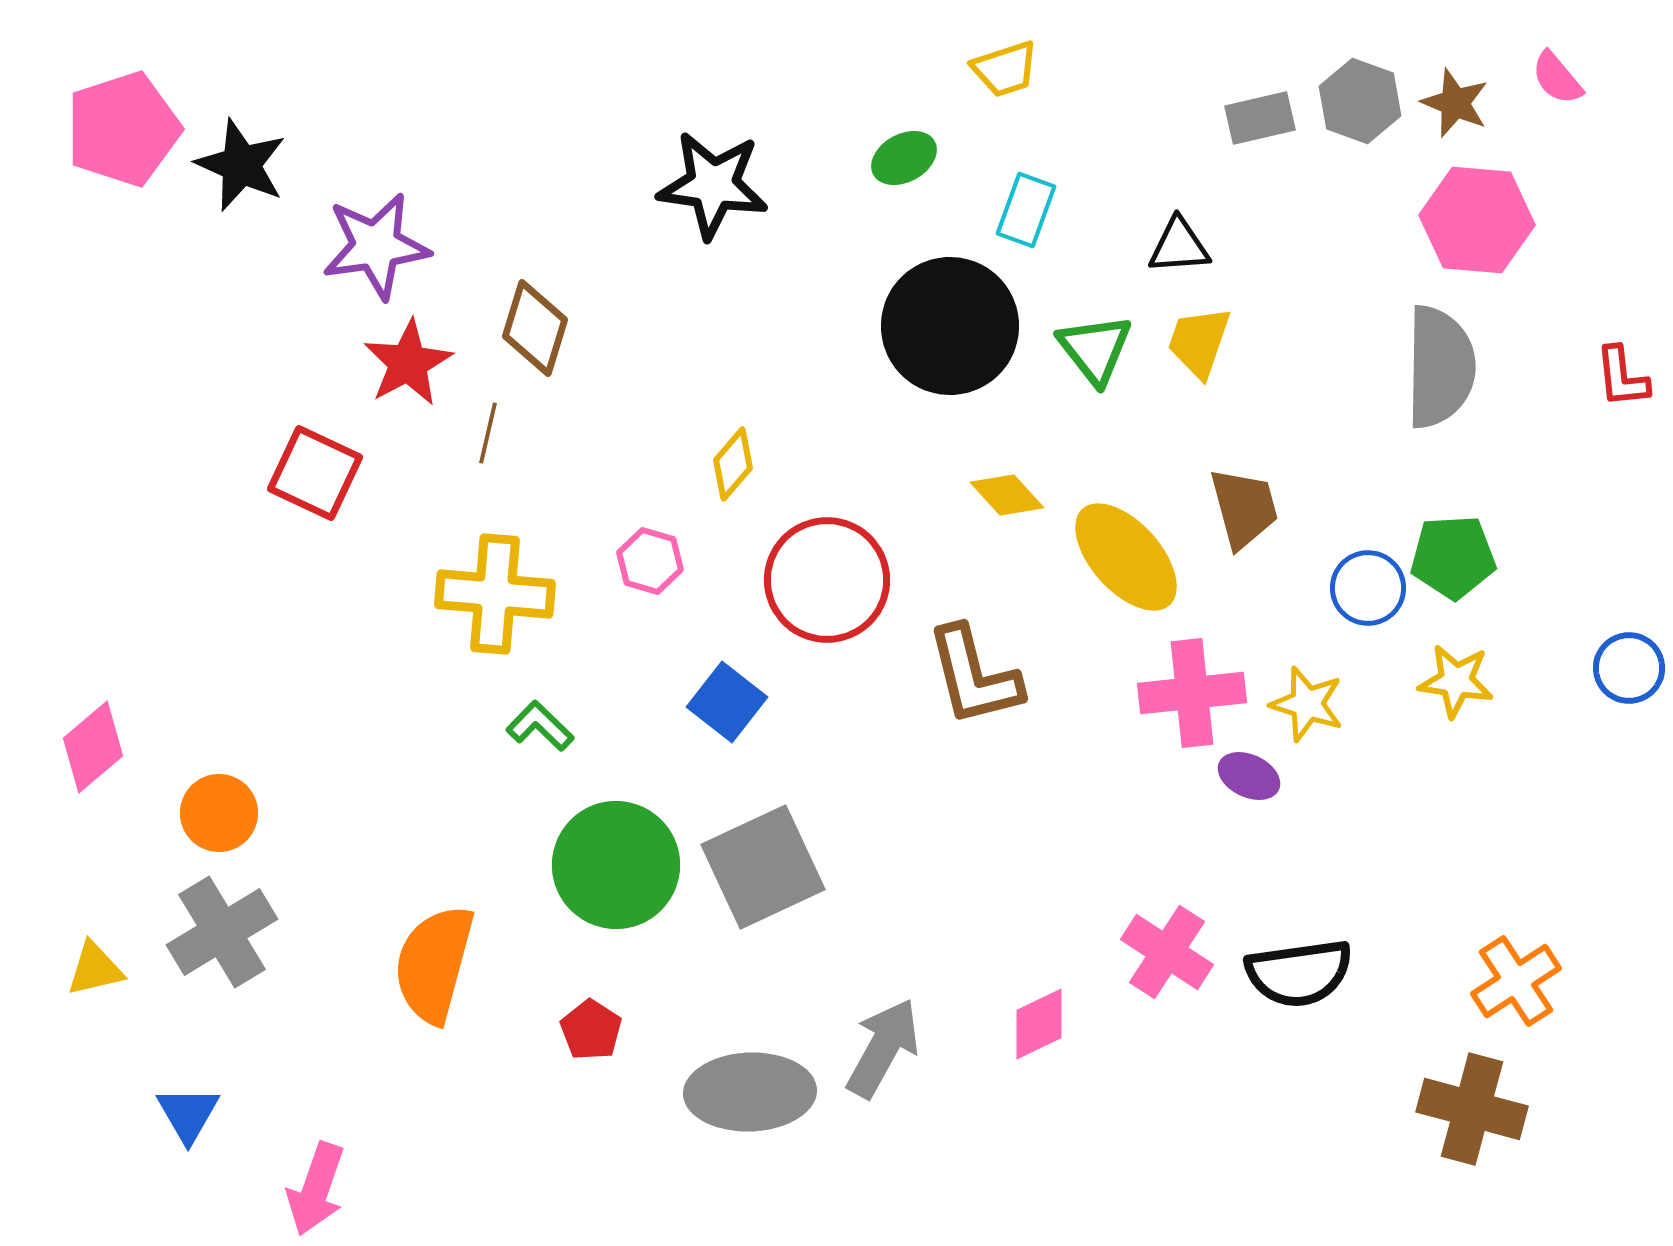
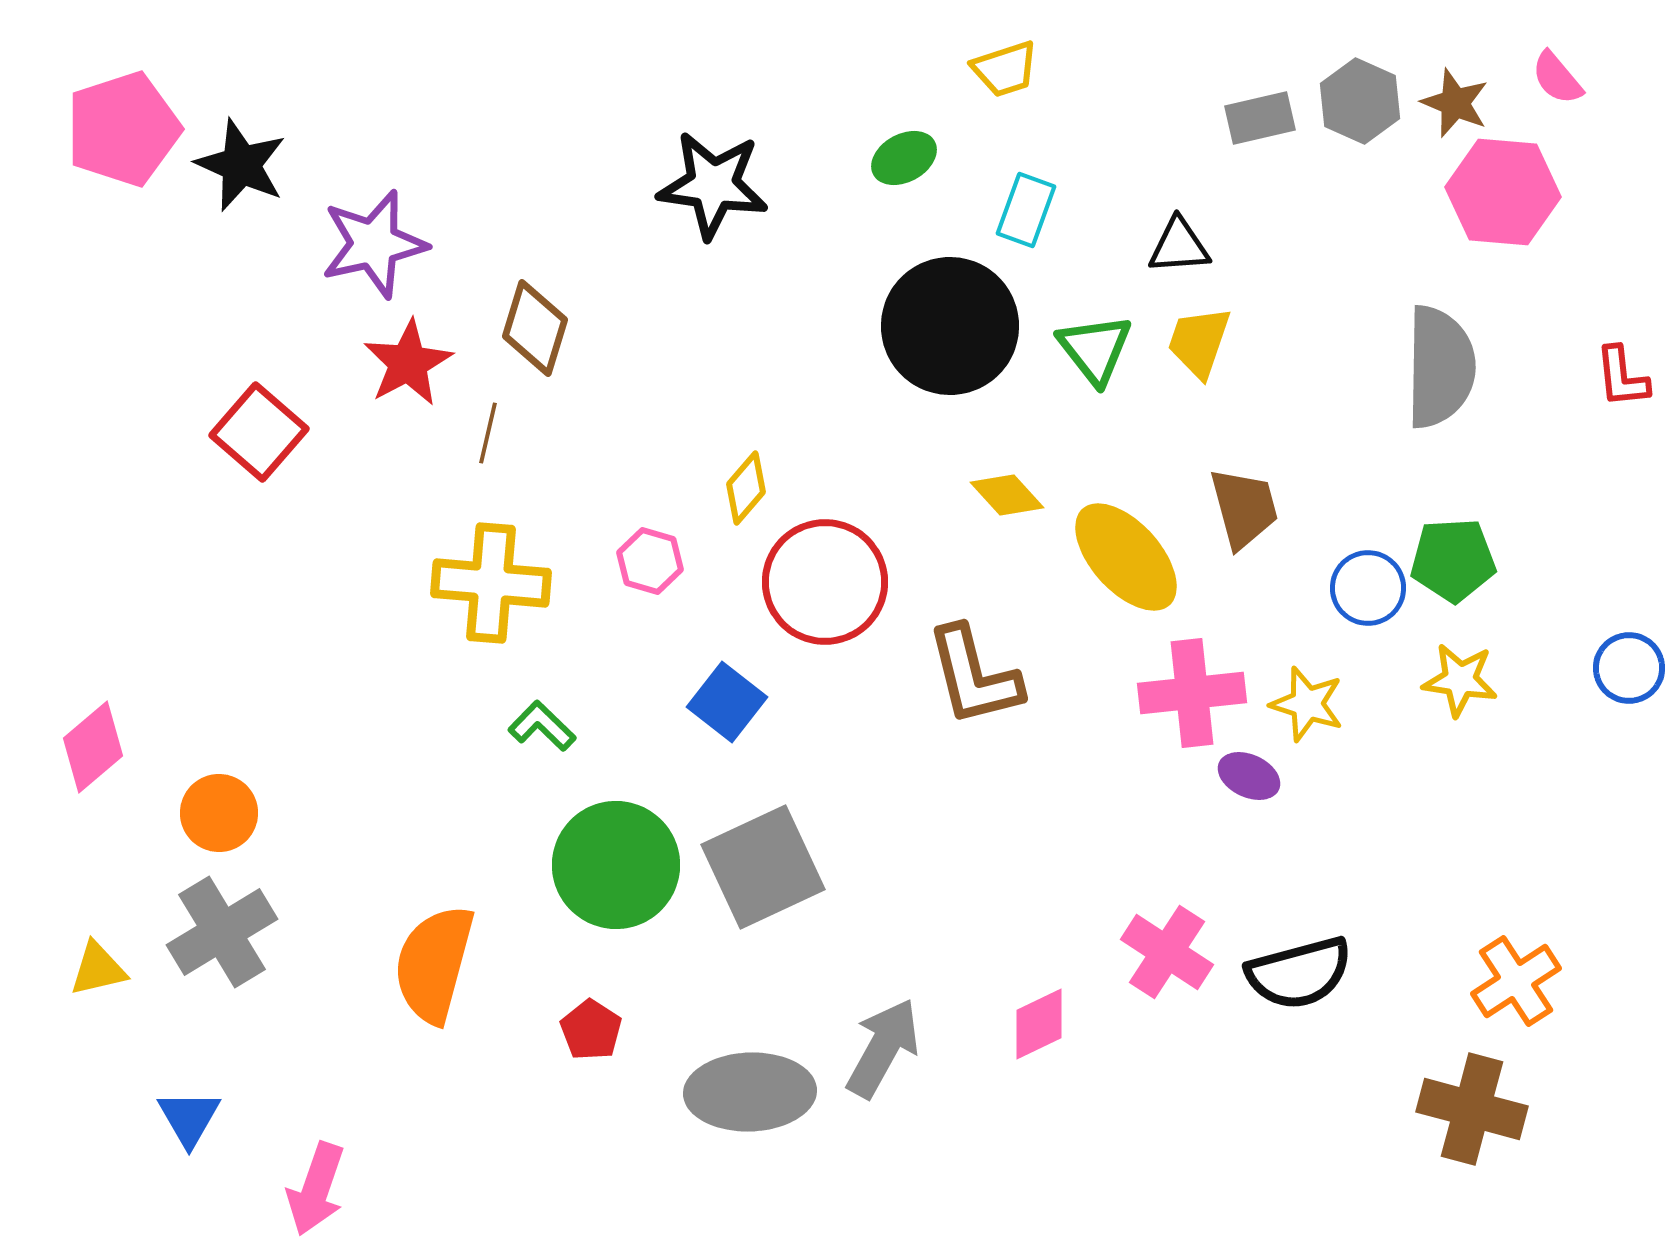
gray hexagon at (1360, 101): rotated 4 degrees clockwise
pink hexagon at (1477, 220): moved 26 px right, 28 px up
purple star at (376, 246): moved 2 px left, 2 px up; rotated 5 degrees counterclockwise
yellow diamond at (733, 464): moved 13 px right, 24 px down
red square at (315, 473): moved 56 px left, 41 px up; rotated 16 degrees clockwise
green pentagon at (1453, 557): moved 3 px down
red circle at (827, 580): moved 2 px left, 2 px down
yellow cross at (495, 594): moved 4 px left, 11 px up
yellow star at (1456, 681): moved 4 px right, 1 px up
green L-shape at (540, 726): moved 2 px right
yellow triangle at (95, 969): moved 3 px right
black semicircle at (1299, 973): rotated 7 degrees counterclockwise
blue triangle at (188, 1114): moved 1 px right, 4 px down
